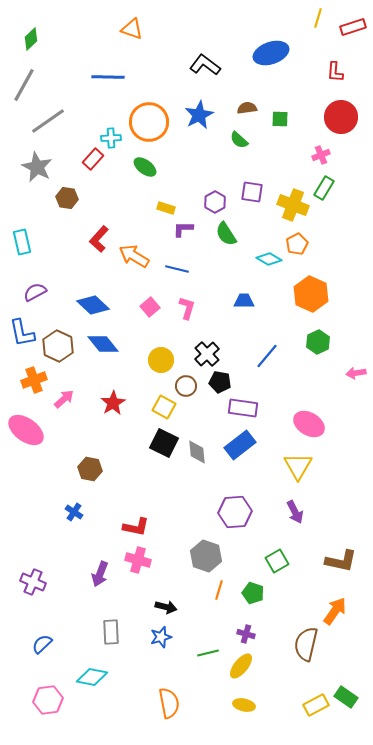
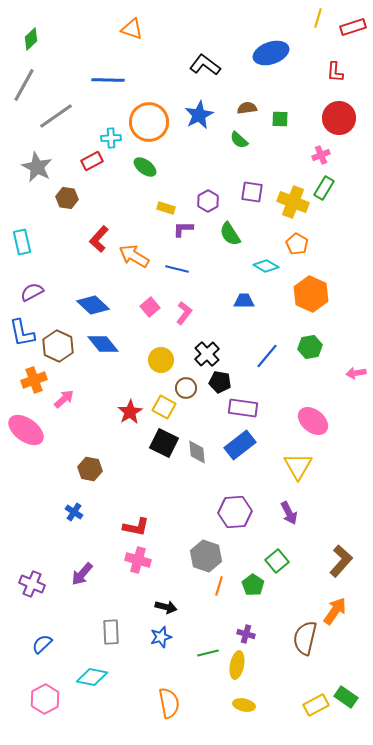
blue line at (108, 77): moved 3 px down
red circle at (341, 117): moved 2 px left, 1 px down
gray line at (48, 121): moved 8 px right, 5 px up
red rectangle at (93, 159): moved 1 px left, 2 px down; rotated 20 degrees clockwise
purple hexagon at (215, 202): moved 7 px left, 1 px up
yellow cross at (293, 205): moved 3 px up
green semicircle at (226, 234): moved 4 px right
orange pentagon at (297, 244): rotated 15 degrees counterclockwise
cyan diamond at (269, 259): moved 3 px left, 7 px down
purple semicircle at (35, 292): moved 3 px left
pink L-shape at (187, 308): moved 3 px left, 5 px down; rotated 20 degrees clockwise
green hexagon at (318, 342): moved 8 px left, 5 px down; rotated 15 degrees clockwise
brown circle at (186, 386): moved 2 px down
red star at (113, 403): moved 17 px right, 9 px down
pink ellipse at (309, 424): moved 4 px right, 3 px up; rotated 8 degrees clockwise
purple arrow at (295, 512): moved 6 px left, 1 px down
green square at (277, 561): rotated 10 degrees counterclockwise
brown L-shape at (341, 561): rotated 60 degrees counterclockwise
purple arrow at (100, 574): moved 18 px left; rotated 20 degrees clockwise
purple cross at (33, 582): moved 1 px left, 2 px down
orange line at (219, 590): moved 4 px up
green pentagon at (253, 593): moved 8 px up; rotated 15 degrees clockwise
brown semicircle at (306, 644): moved 1 px left, 6 px up
yellow ellipse at (241, 666): moved 4 px left, 1 px up; rotated 28 degrees counterclockwise
pink hexagon at (48, 700): moved 3 px left, 1 px up; rotated 20 degrees counterclockwise
